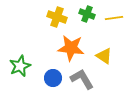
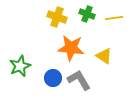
gray L-shape: moved 3 px left, 1 px down
